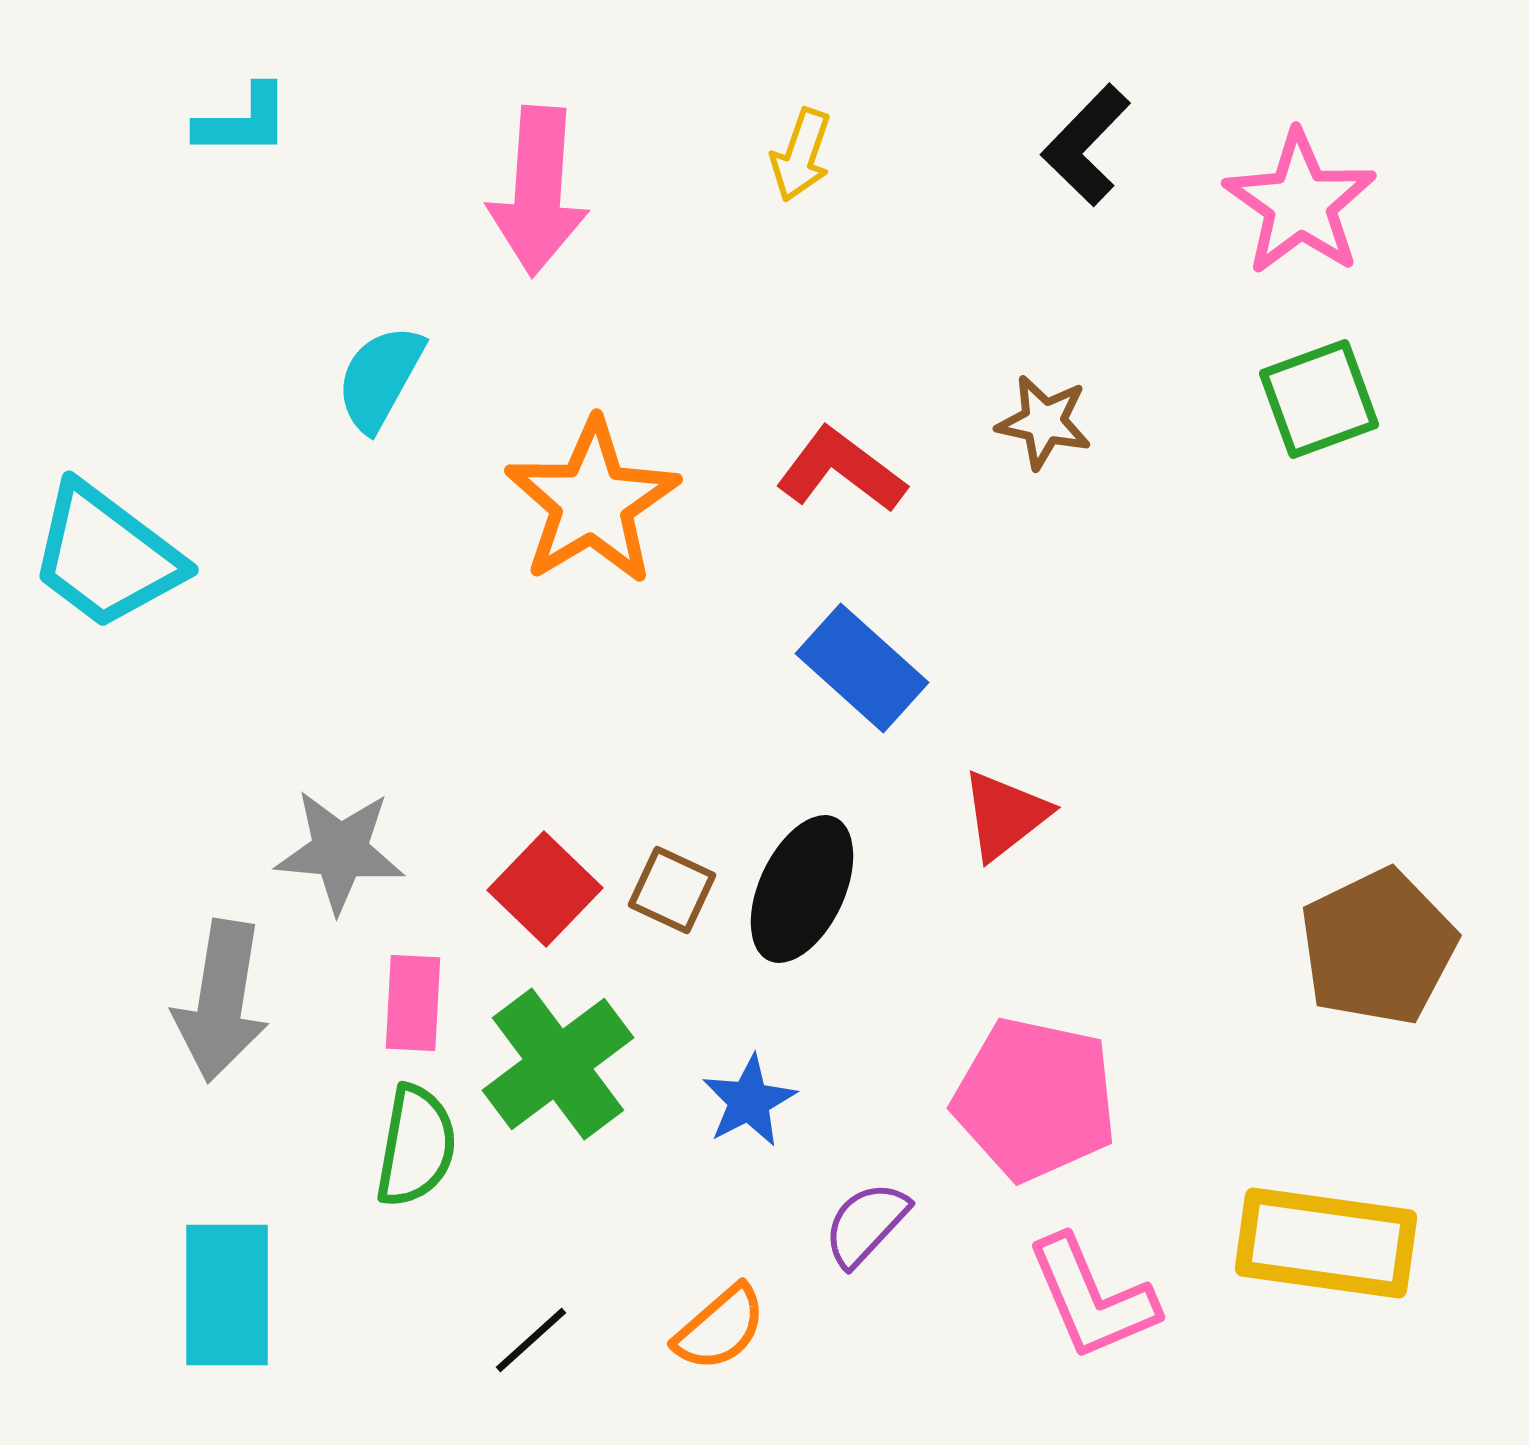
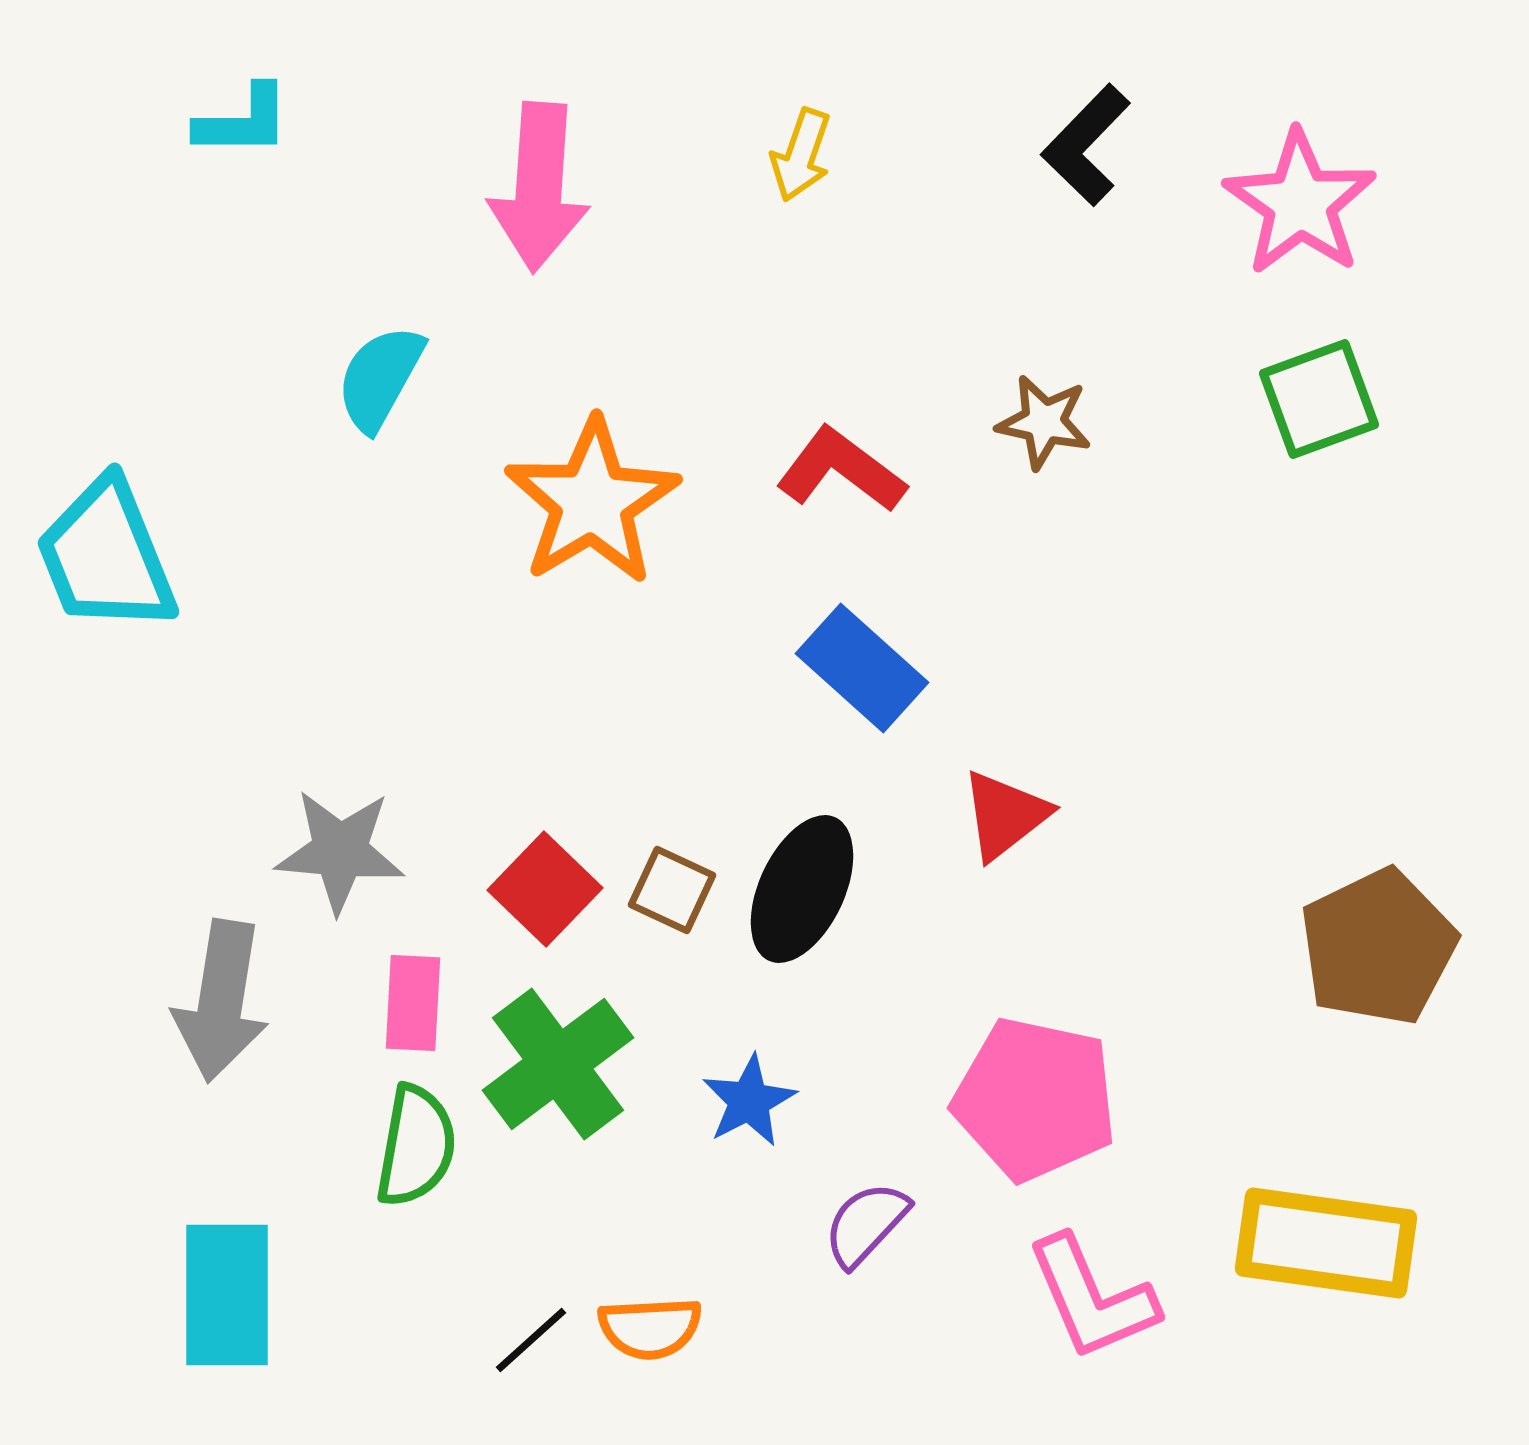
pink arrow: moved 1 px right, 4 px up
cyan trapezoid: rotated 31 degrees clockwise
orange semicircle: moved 70 px left; rotated 38 degrees clockwise
